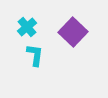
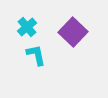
cyan L-shape: moved 1 px right; rotated 20 degrees counterclockwise
